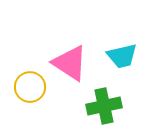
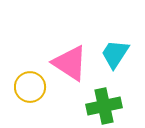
cyan trapezoid: moved 7 px left, 2 px up; rotated 136 degrees clockwise
